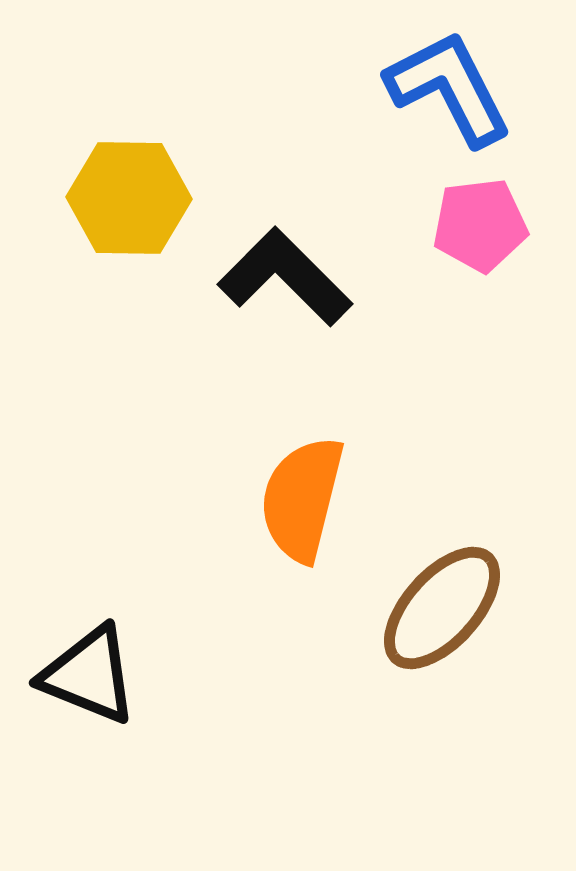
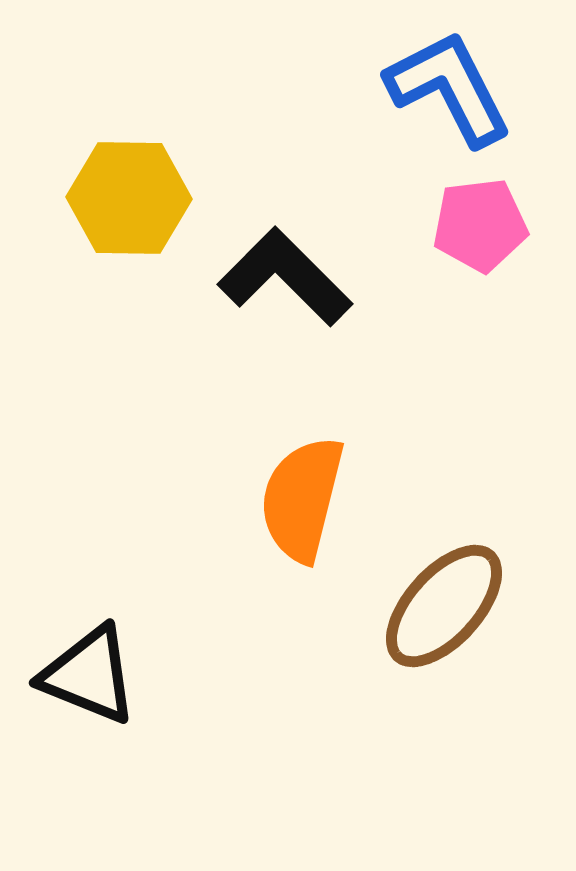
brown ellipse: moved 2 px right, 2 px up
